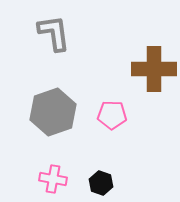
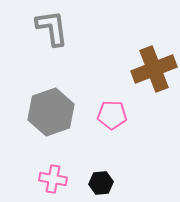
gray L-shape: moved 2 px left, 5 px up
brown cross: rotated 21 degrees counterclockwise
gray hexagon: moved 2 px left
black hexagon: rotated 25 degrees counterclockwise
